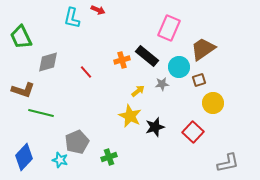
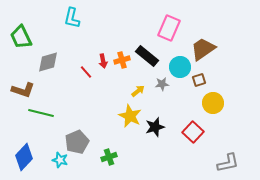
red arrow: moved 5 px right, 51 px down; rotated 56 degrees clockwise
cyan circle: moved 1 px right
